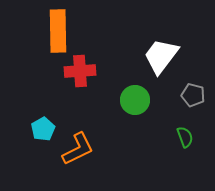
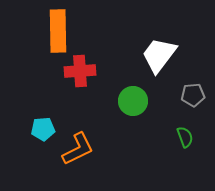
white trapezoid: moved 2 px left, 1 px up
gray pentagon: rotated 20 degrees counterclockwise
green circle: moved 2 px left, 1 px down
cyan pentagon: rotated 25 degrees clockwise
